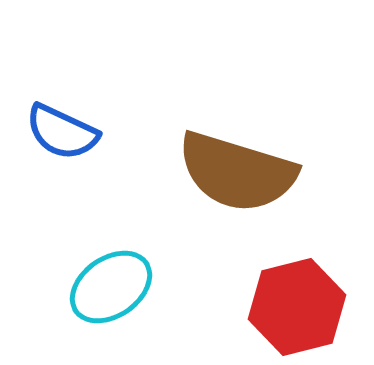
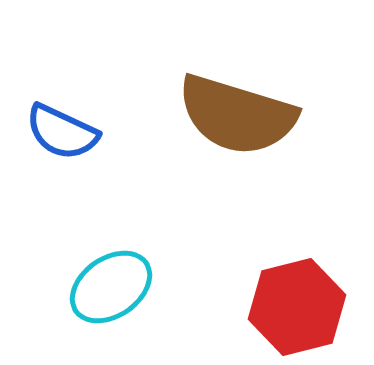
brown semicircle: moved 57 px up
